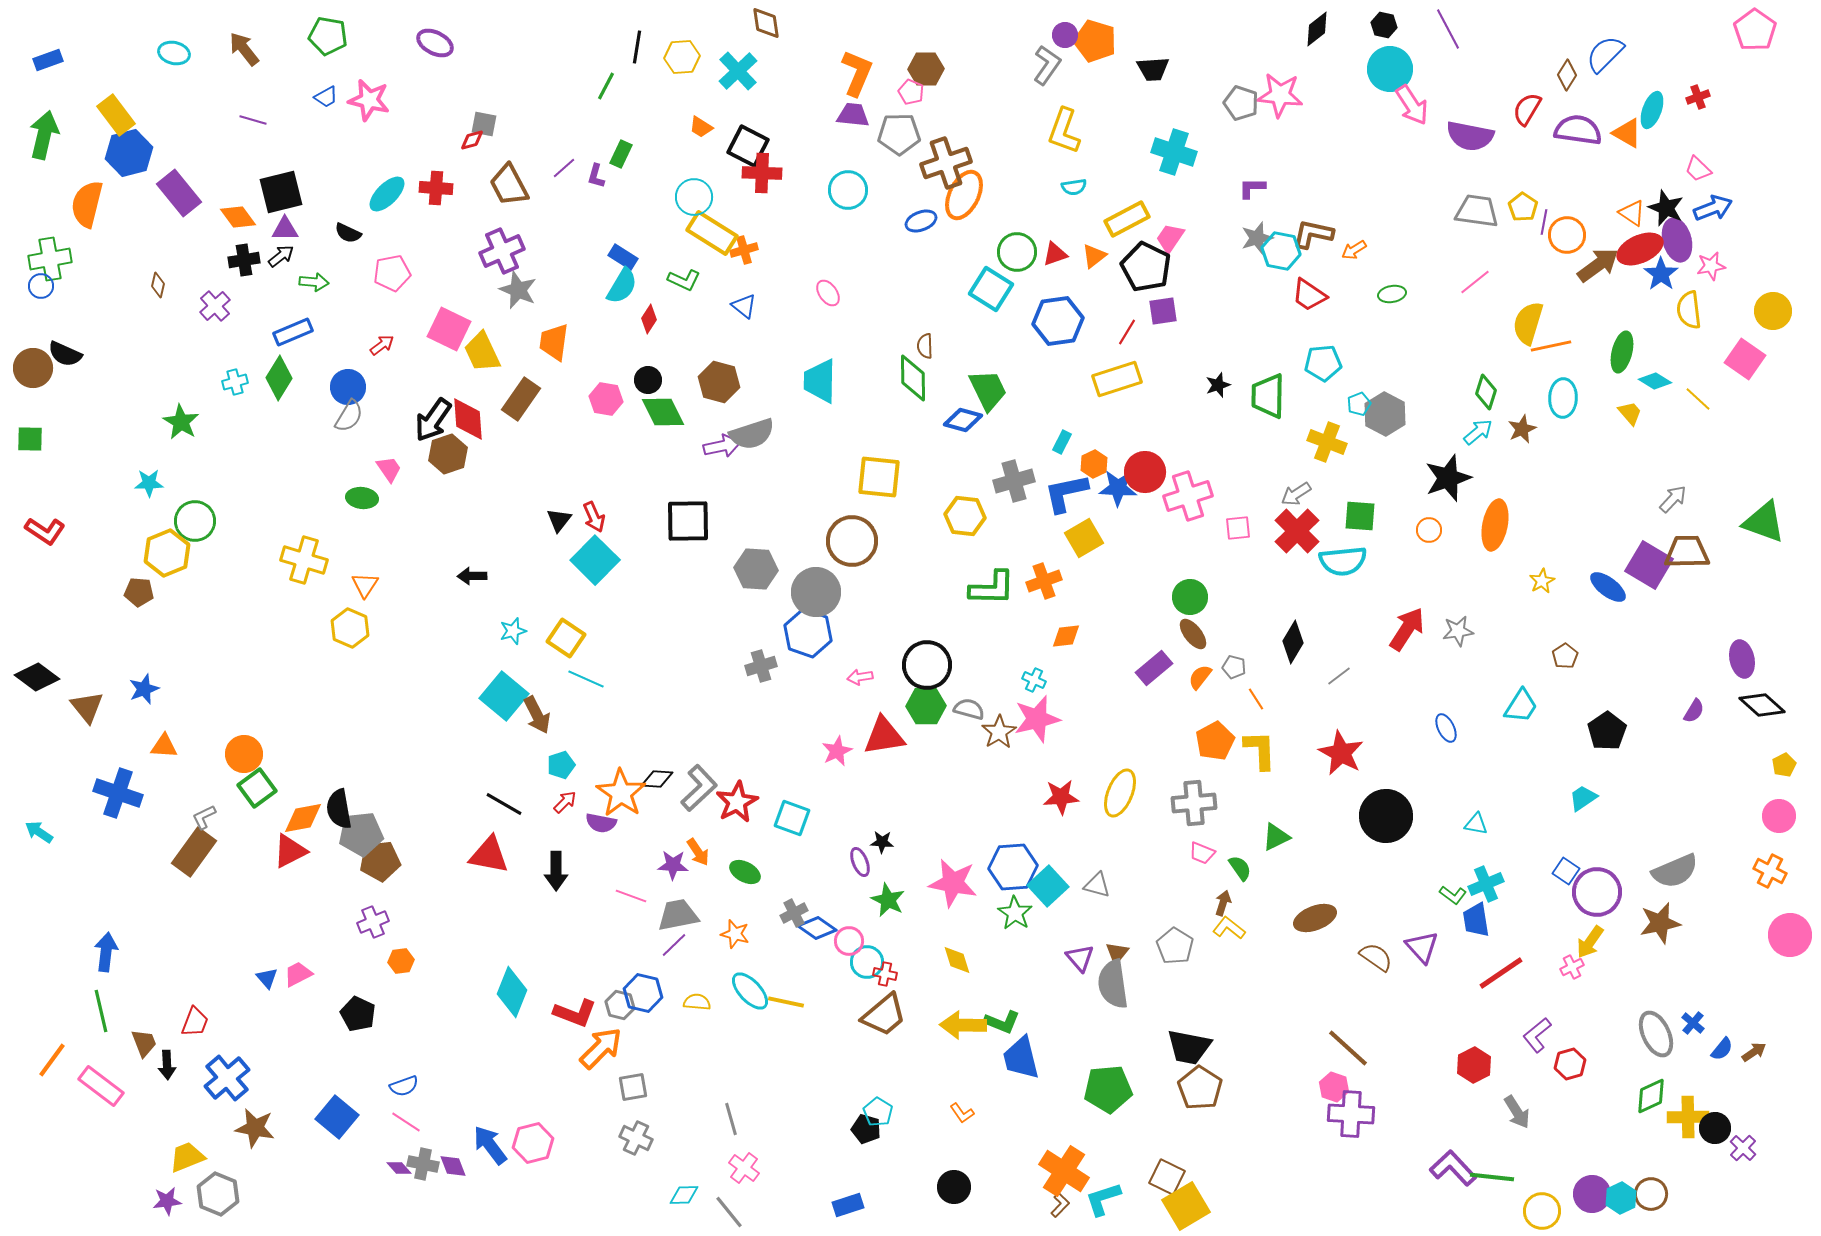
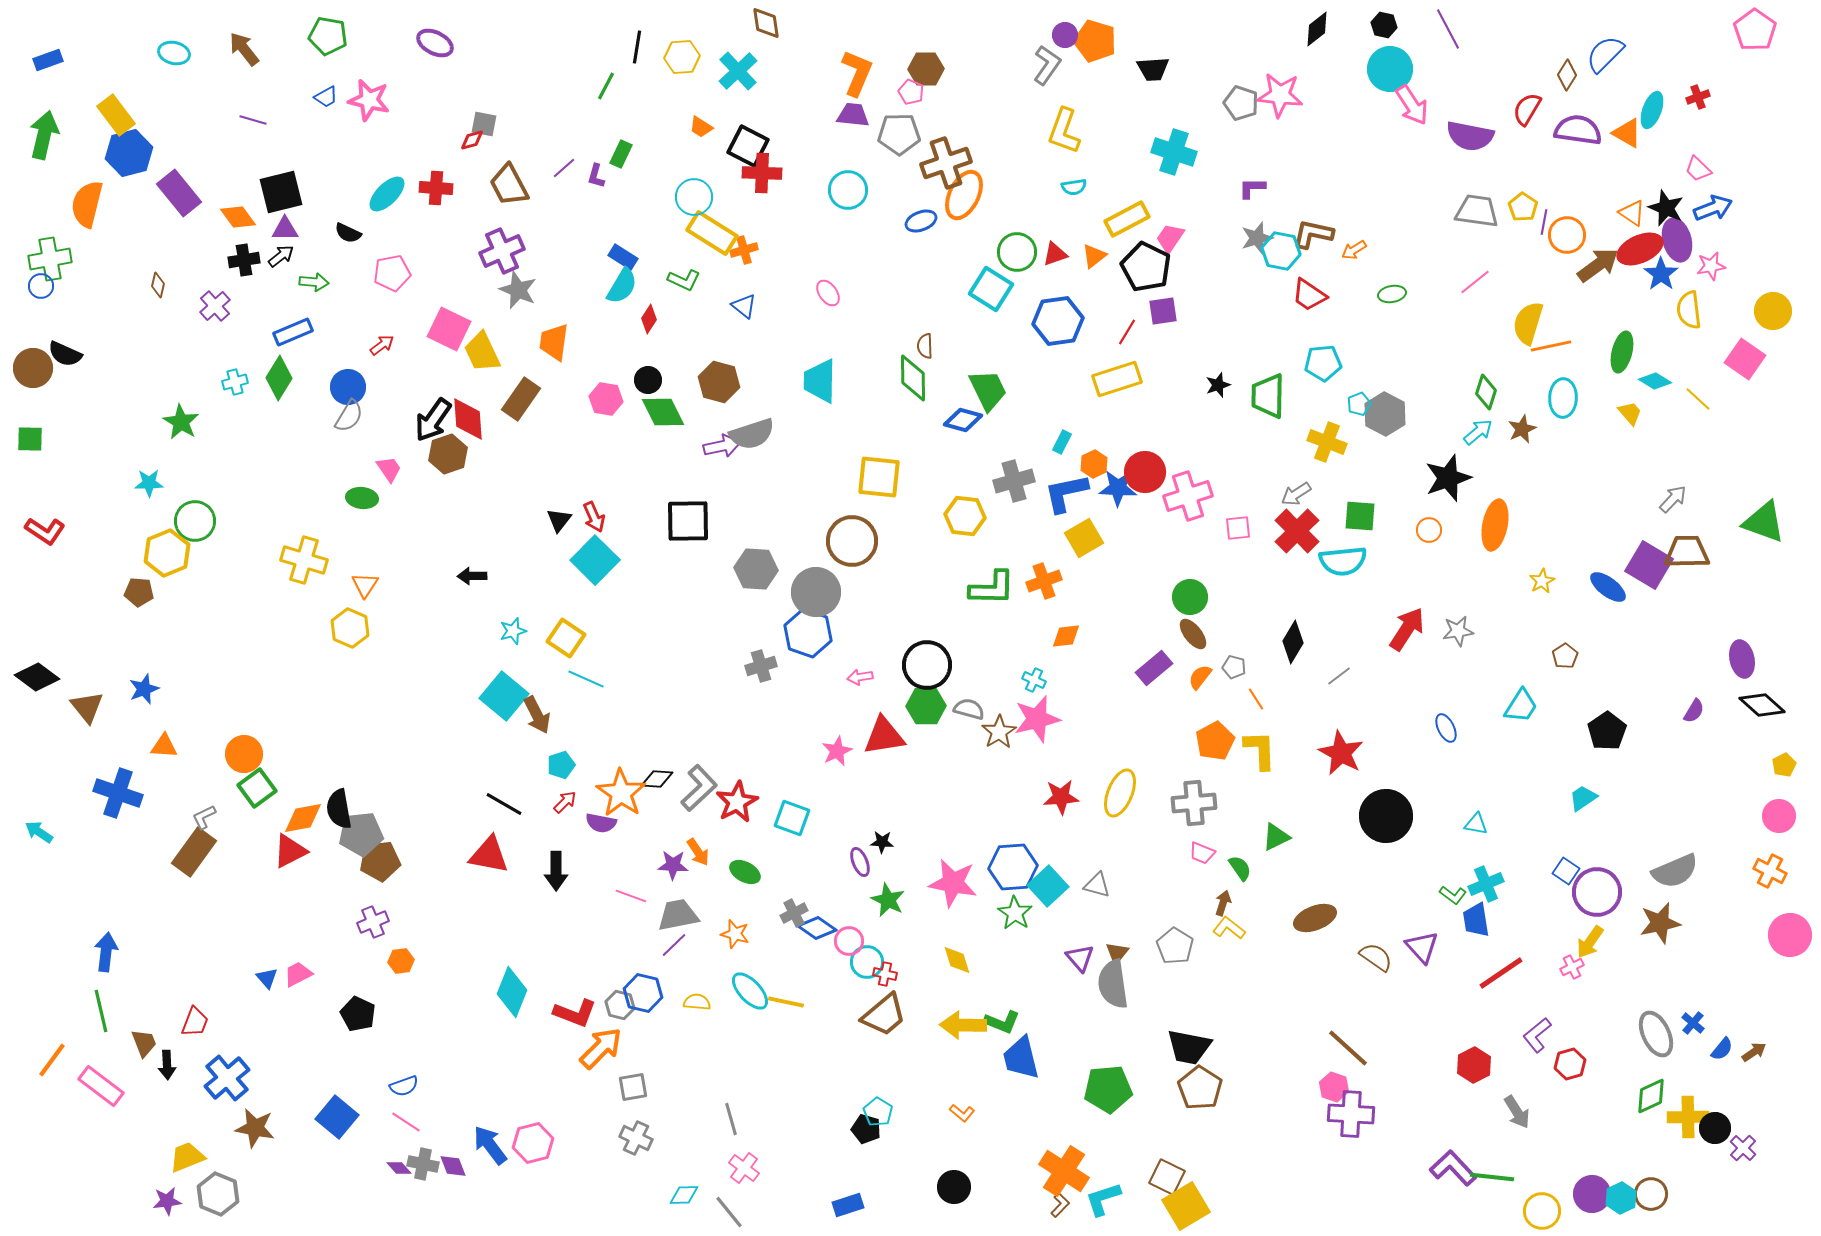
orange L-shape at (962, 1113): rotated 15 degrees counterclockwise
